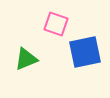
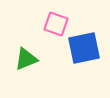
blue square: moved 1 px left, 4 px up
